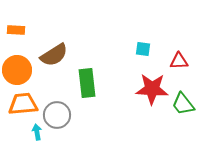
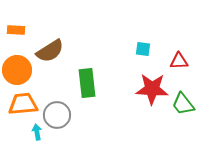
brown semicircle: moved 4 px left, 4 px up
